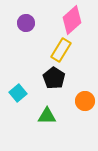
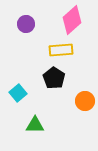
purple circle: moved 1 px down
yellow rectangle: rotated 55 degrees clockwise
green triangle: moved 12 px left, 9 px down
